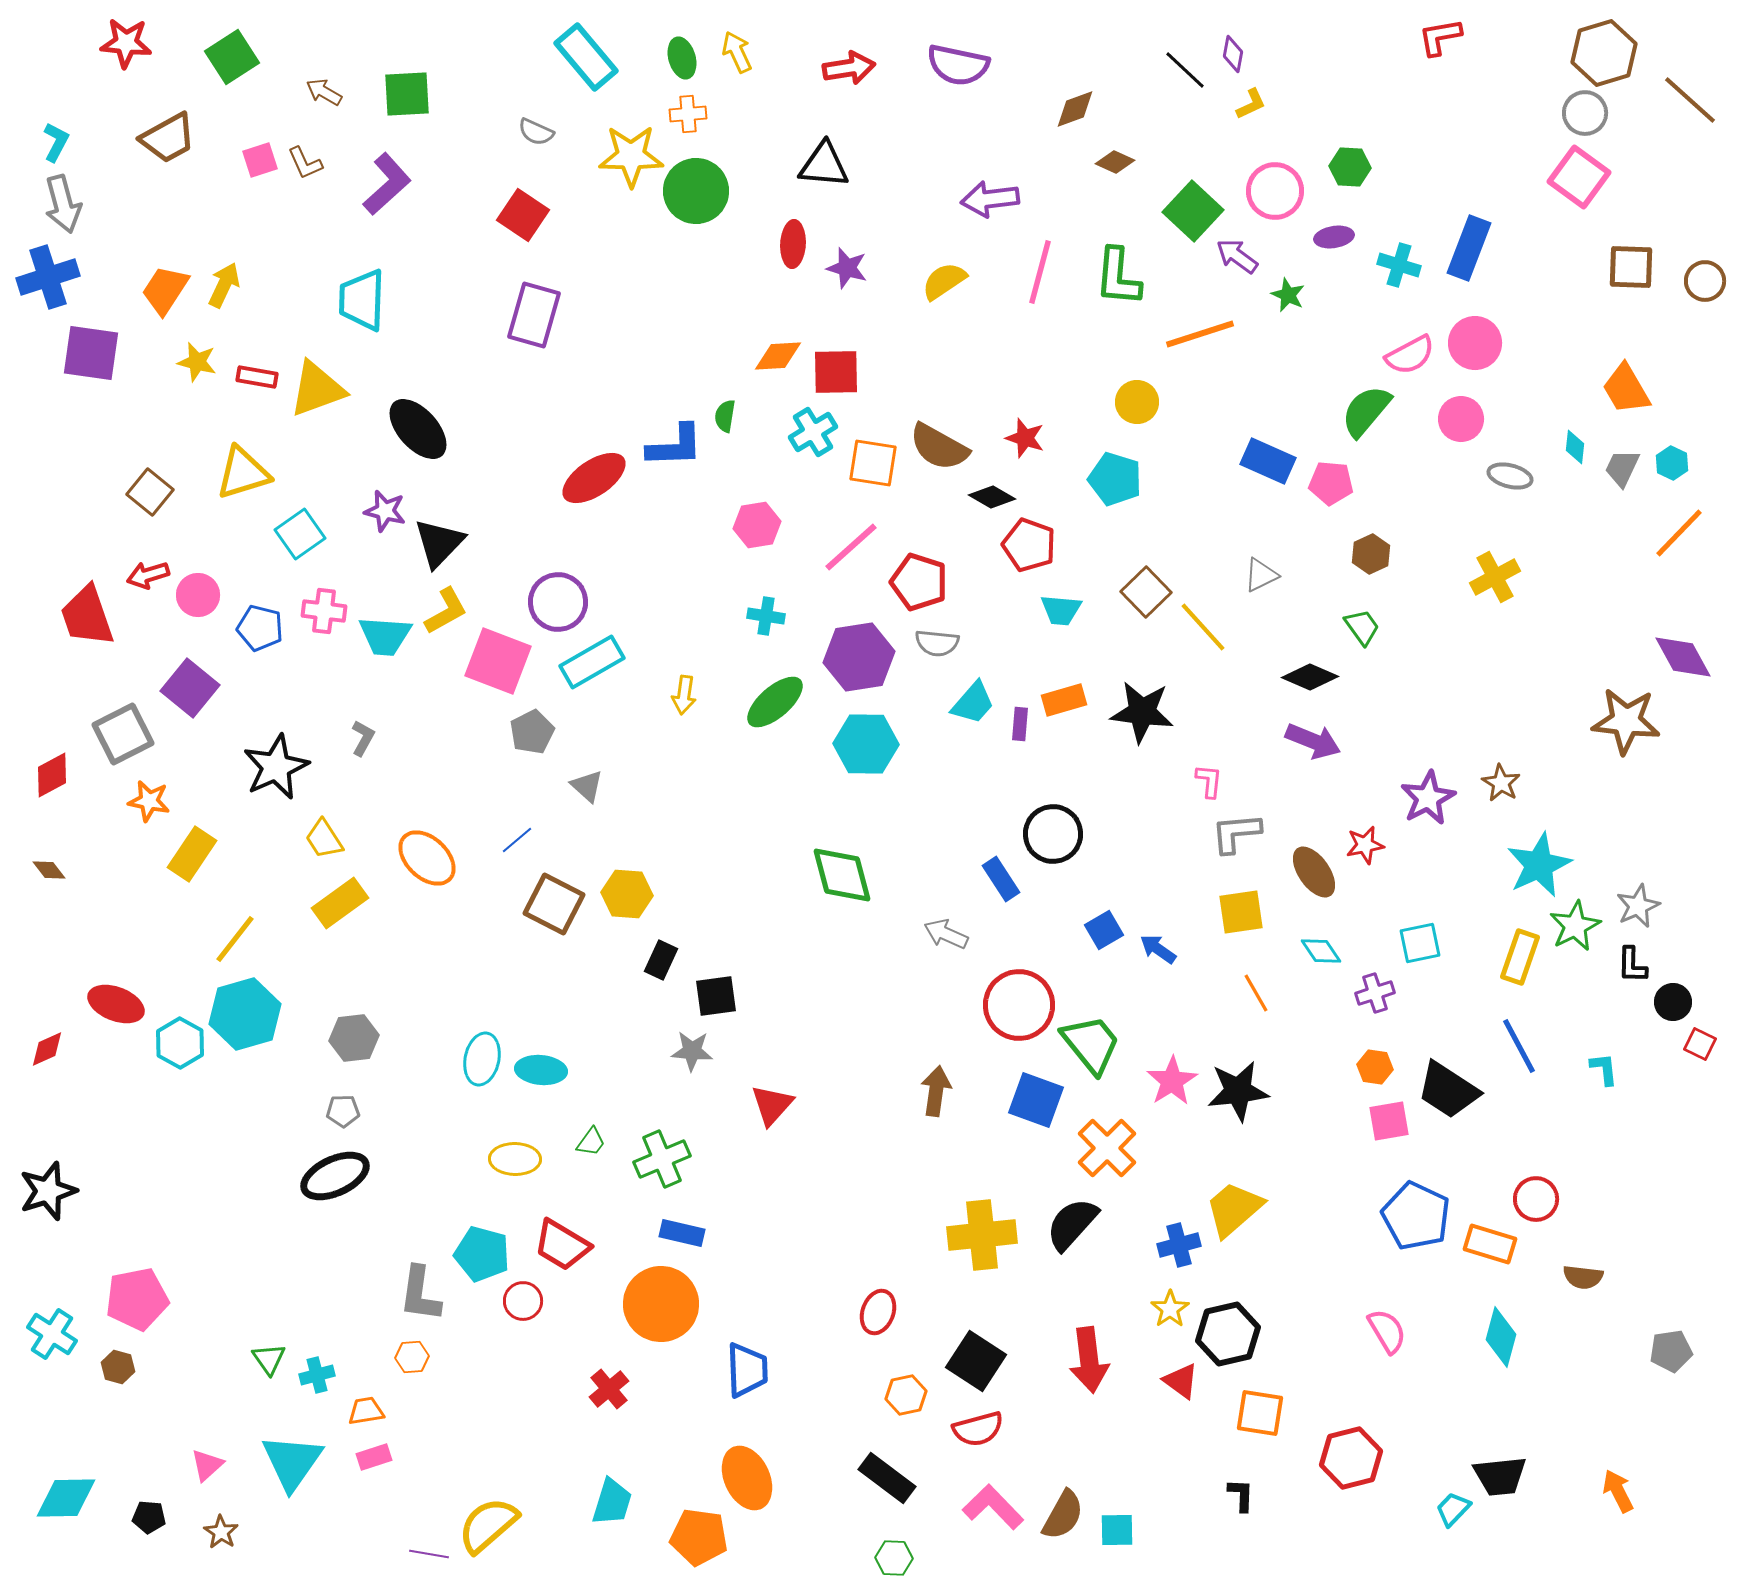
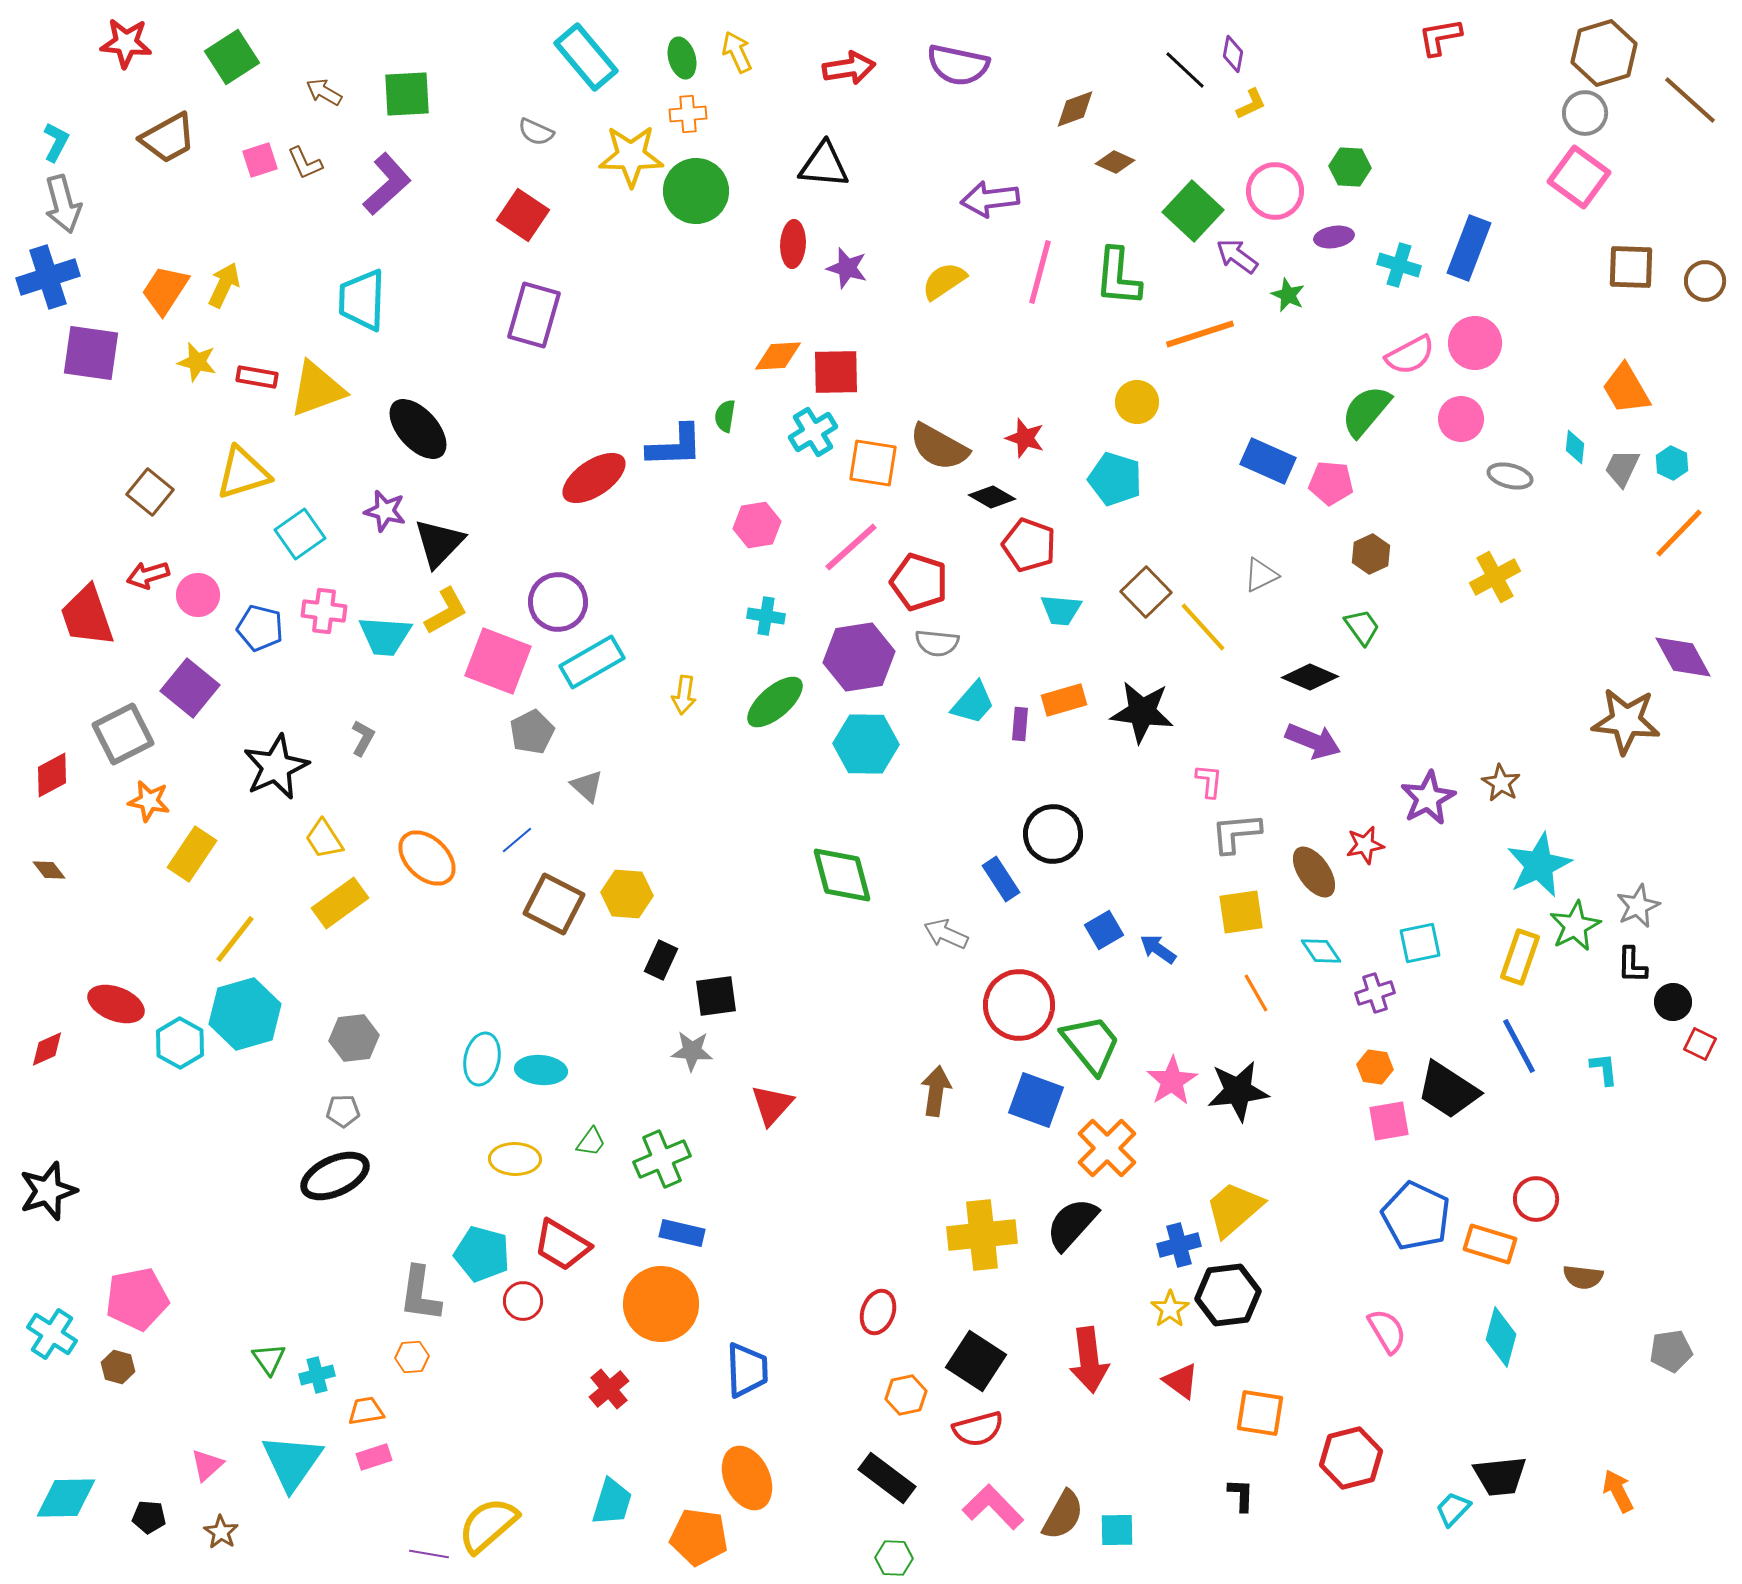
black hexagon at (1228, 1334): moved 39 px up; rotated 6 degrees clockwise
